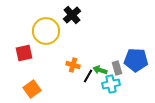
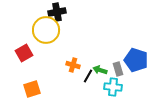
black cross: moved 15 px left, 3 px up; rotated 30 degrees clockwise
yellow circle: moved 1 px up
red square: rotated 18 degrees counterclockwise
blue pentagon: rotated 15 degrees clockwise
gray rectangle: moved 1 px right, 1 px down
cyan cross: moved 2 px right, 3 px down; rotated 18 degrees clockwise
orange square: rotated 18 degrees clockwise
